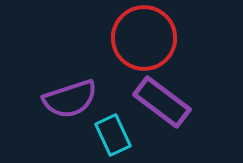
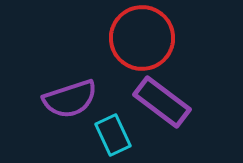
red circle: moved 2 px left
